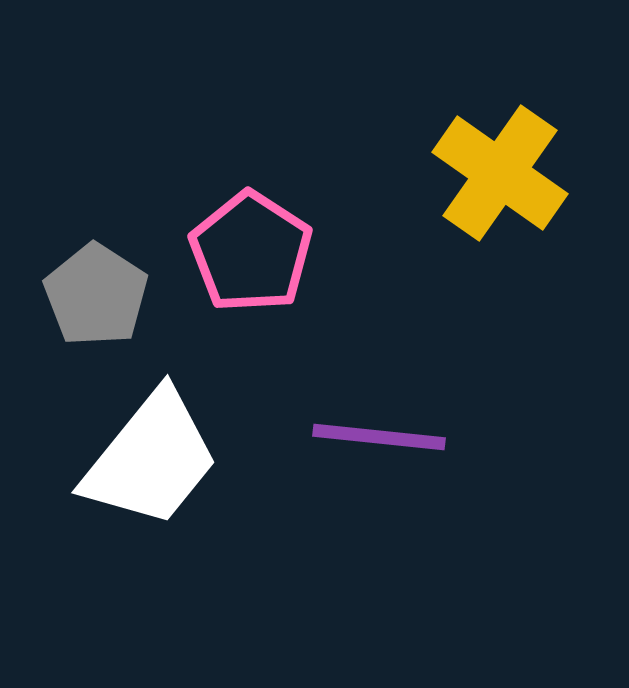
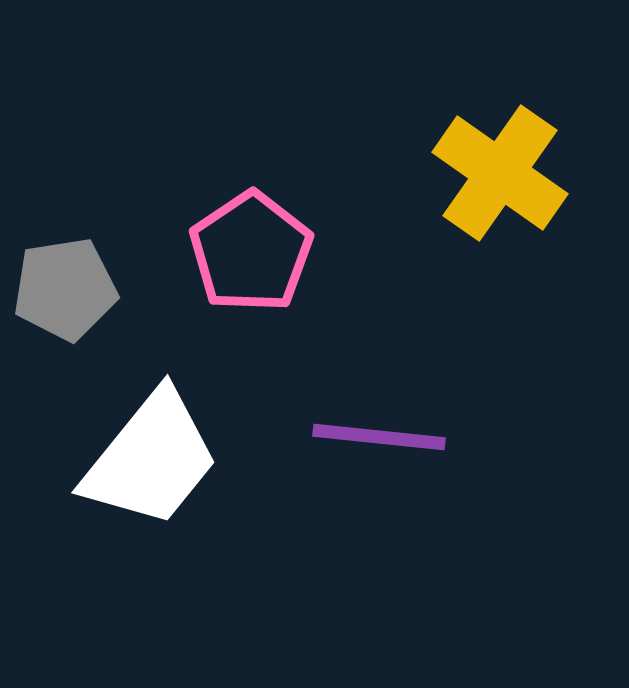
pink pentagon: rotated 5 degrees clockwise
gray pentagon: moved 31 px left, 6 px up; rotated 30 degrees clockwise
